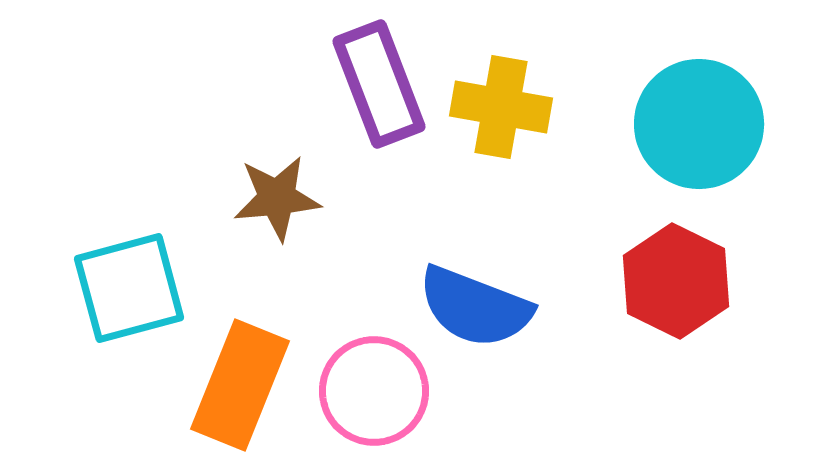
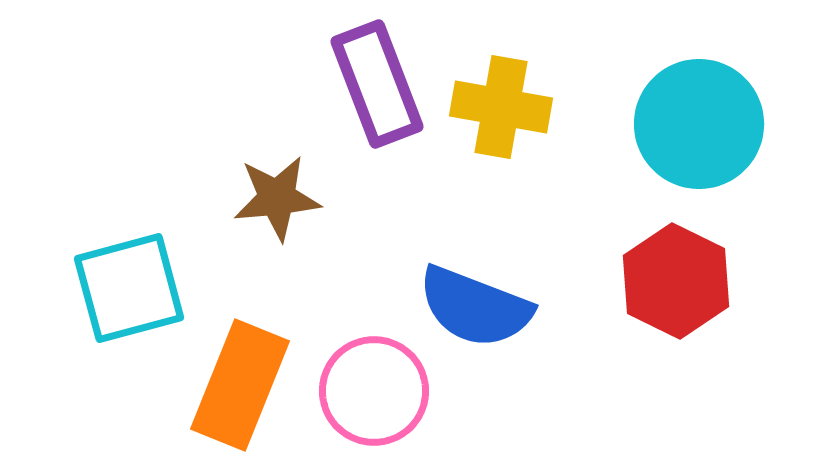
purple rectangle: moved 2 px left
